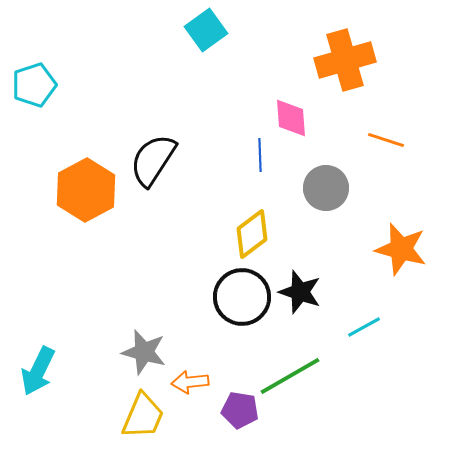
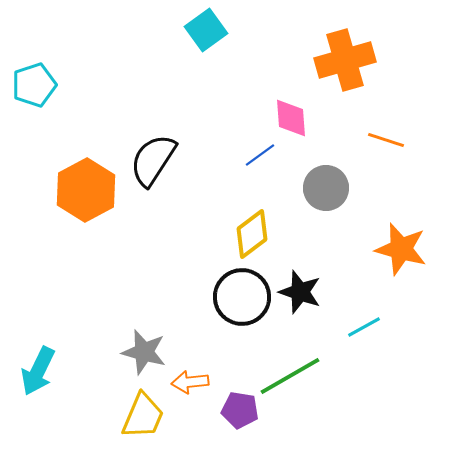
blue line: rotated 56 degrees clockwise
